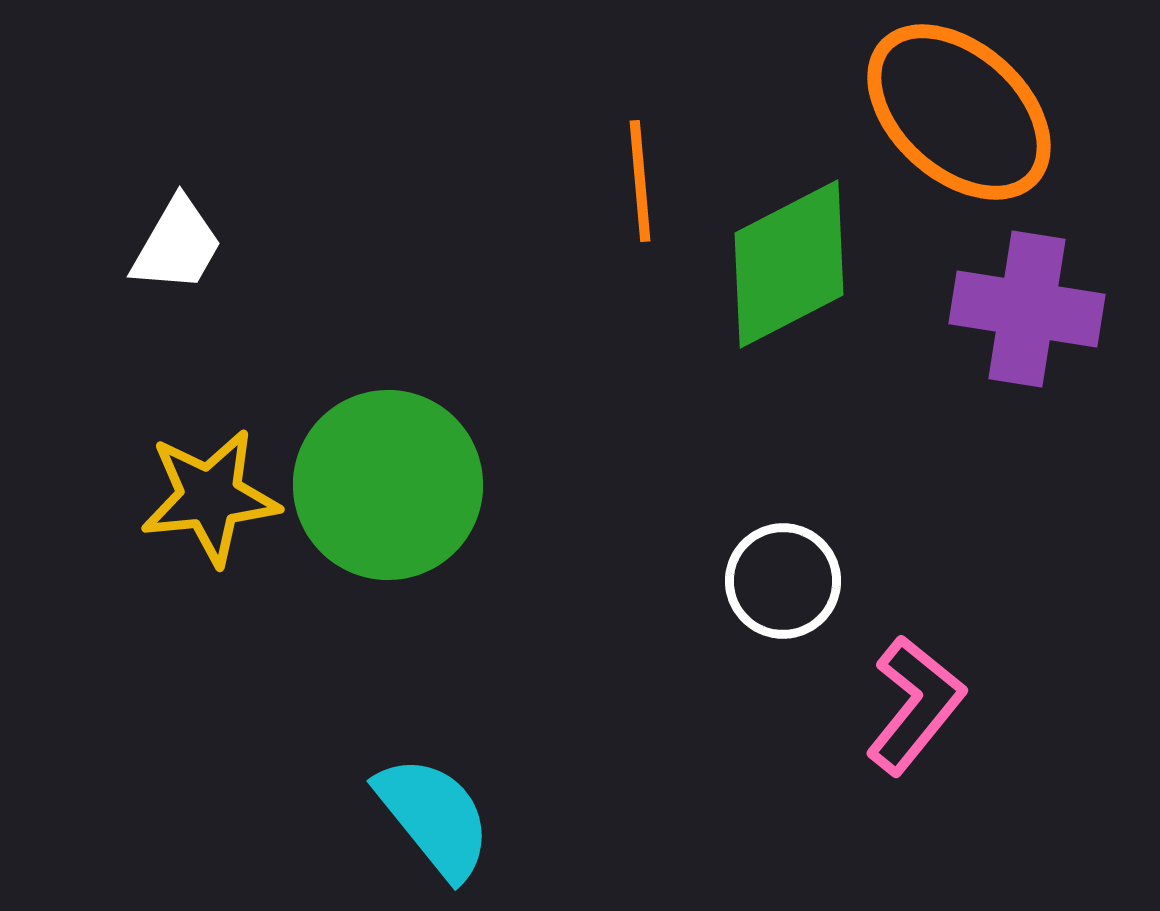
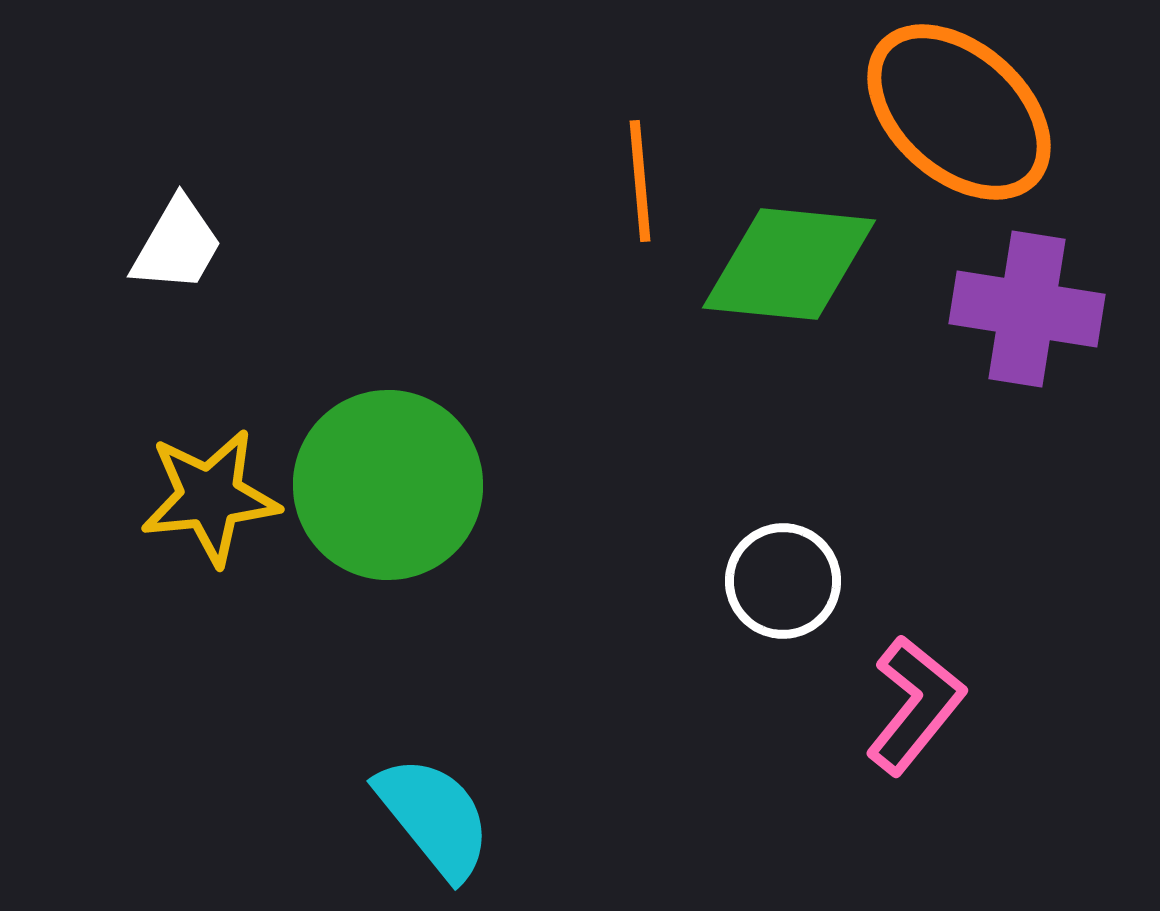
green diamond: rotated 33 degrees clockwise
